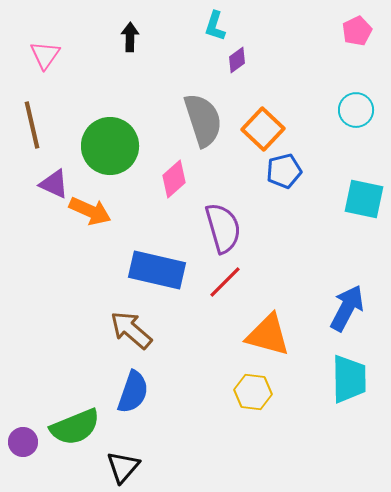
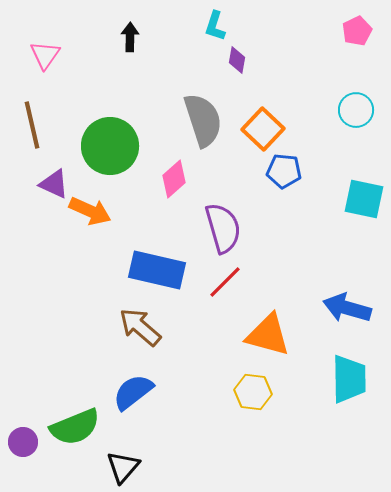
purple diamond: rotated 44 degrees counterclockwise
blue pentagon: rotated 20 degrees clockwise
blue arrow: rotated 102 degrees counterclockwise
brown arrow: moved 9 px right, 3 px up
blue semicircle: rotated 147 degrees counterclockwise
